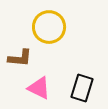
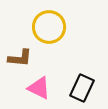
black rectangle: rotated 8 degrees clockwise
